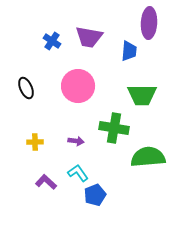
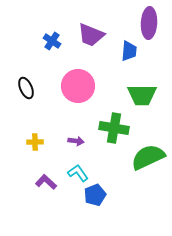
purple trapezoid: moved 2 px right, 2 px up; rotated 12 degrees clockwise
green semicircle: rotated 20 degrees counterclockwise
